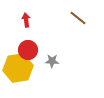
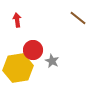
red arrow: moved 9 px left
red circle: moved 5 px right
gray star: rotated 24 degrees clockwise
